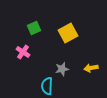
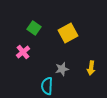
green square: rotated 32 degrees counterclockwise
pink cross: rotated 16 degrees clockwise
yellow arrow: rotated 72 degrees counterclockwise
